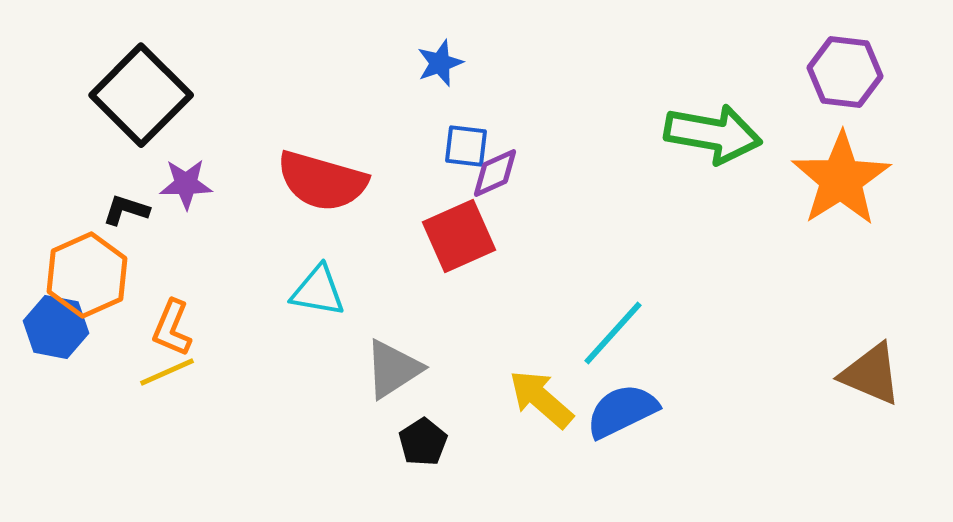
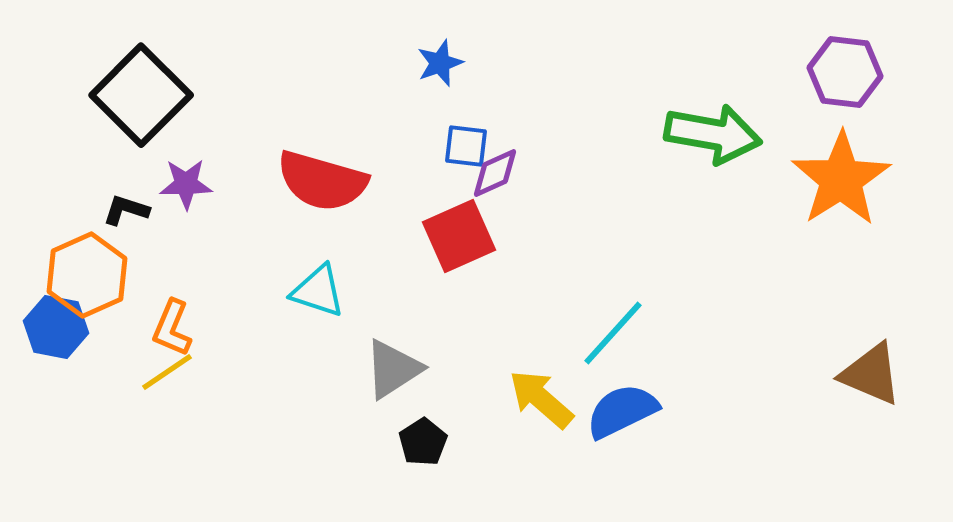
cyan triangle: rotated 8 degrees clockwise
yellow line: rotated 10 degrees counterclockwise
